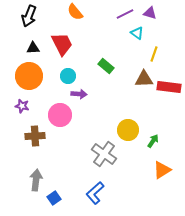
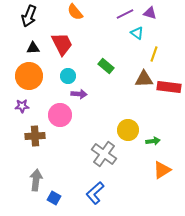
purple star: rotated 16 degrees counterclockwise
green arrow: rotated 48 degrees clockwise
blue square: rotated 24 degrees counterclockwise
